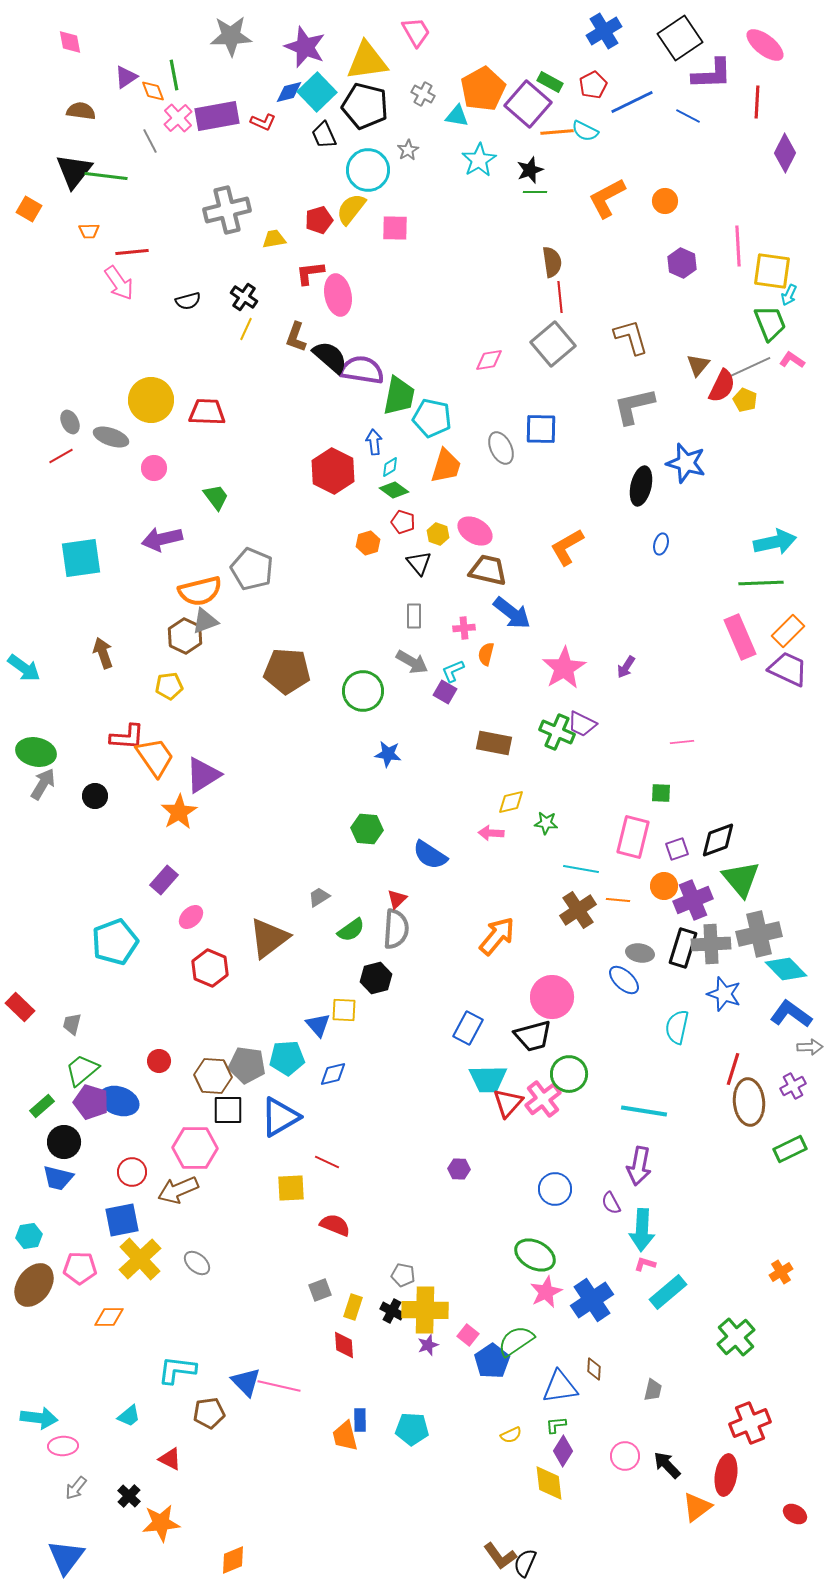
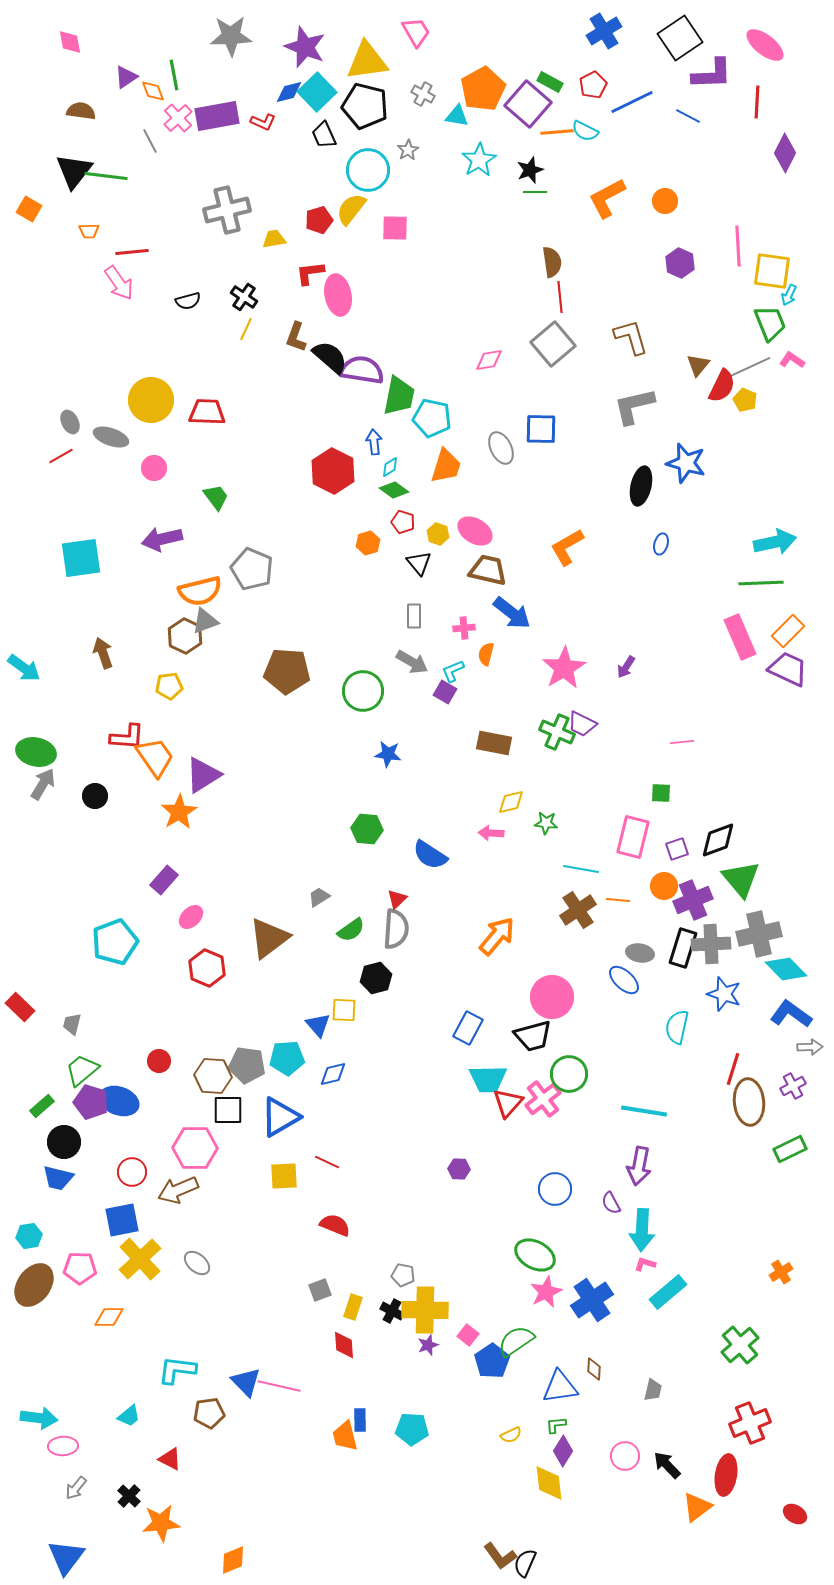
purple hexagon at (682, 263): moved 2 px left
red hexagon at (210, 968): moved 3 px left
yellow square at (291, 1188): moved 7 px left, 12 px up
green cross at (736, 1337): moved 4 px right, 8 px down
